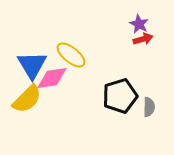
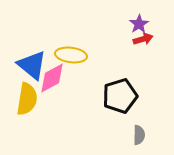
purple star: rotated 12 degrees clockwise
yellow ellipse: rotated 32 degrees counterclockwise
blue triangle: rotated 20 degrees counterclockwise
pink diamond: rotated 20 degrees counterclockwise
yellow semicircle: rotated 36 degrees counterclockwise
gray semicircle: moved 10 px left, 28 px down
